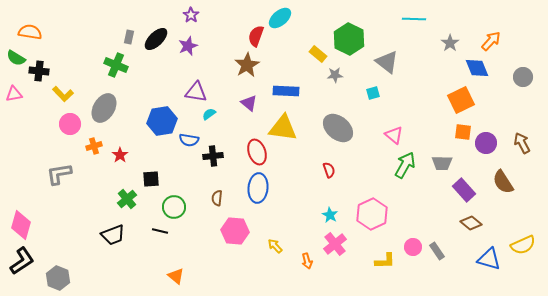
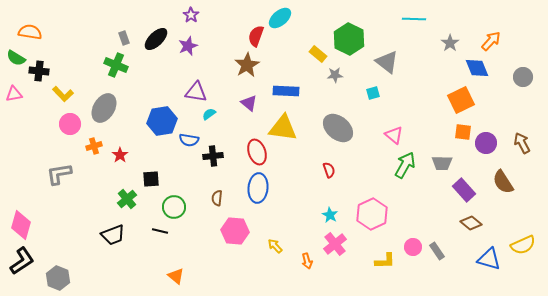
gray rectangle at (129, 37): moved 5 px left, 1 px down; rotated 32 degrees counterclockwise
